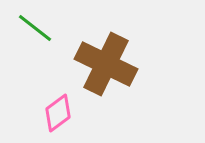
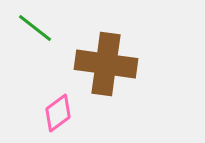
brown cross: rotated 18 degrees counterclockwise
